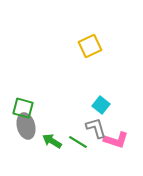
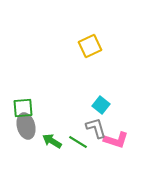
green square: rotated 20 degrees counterclockwise
